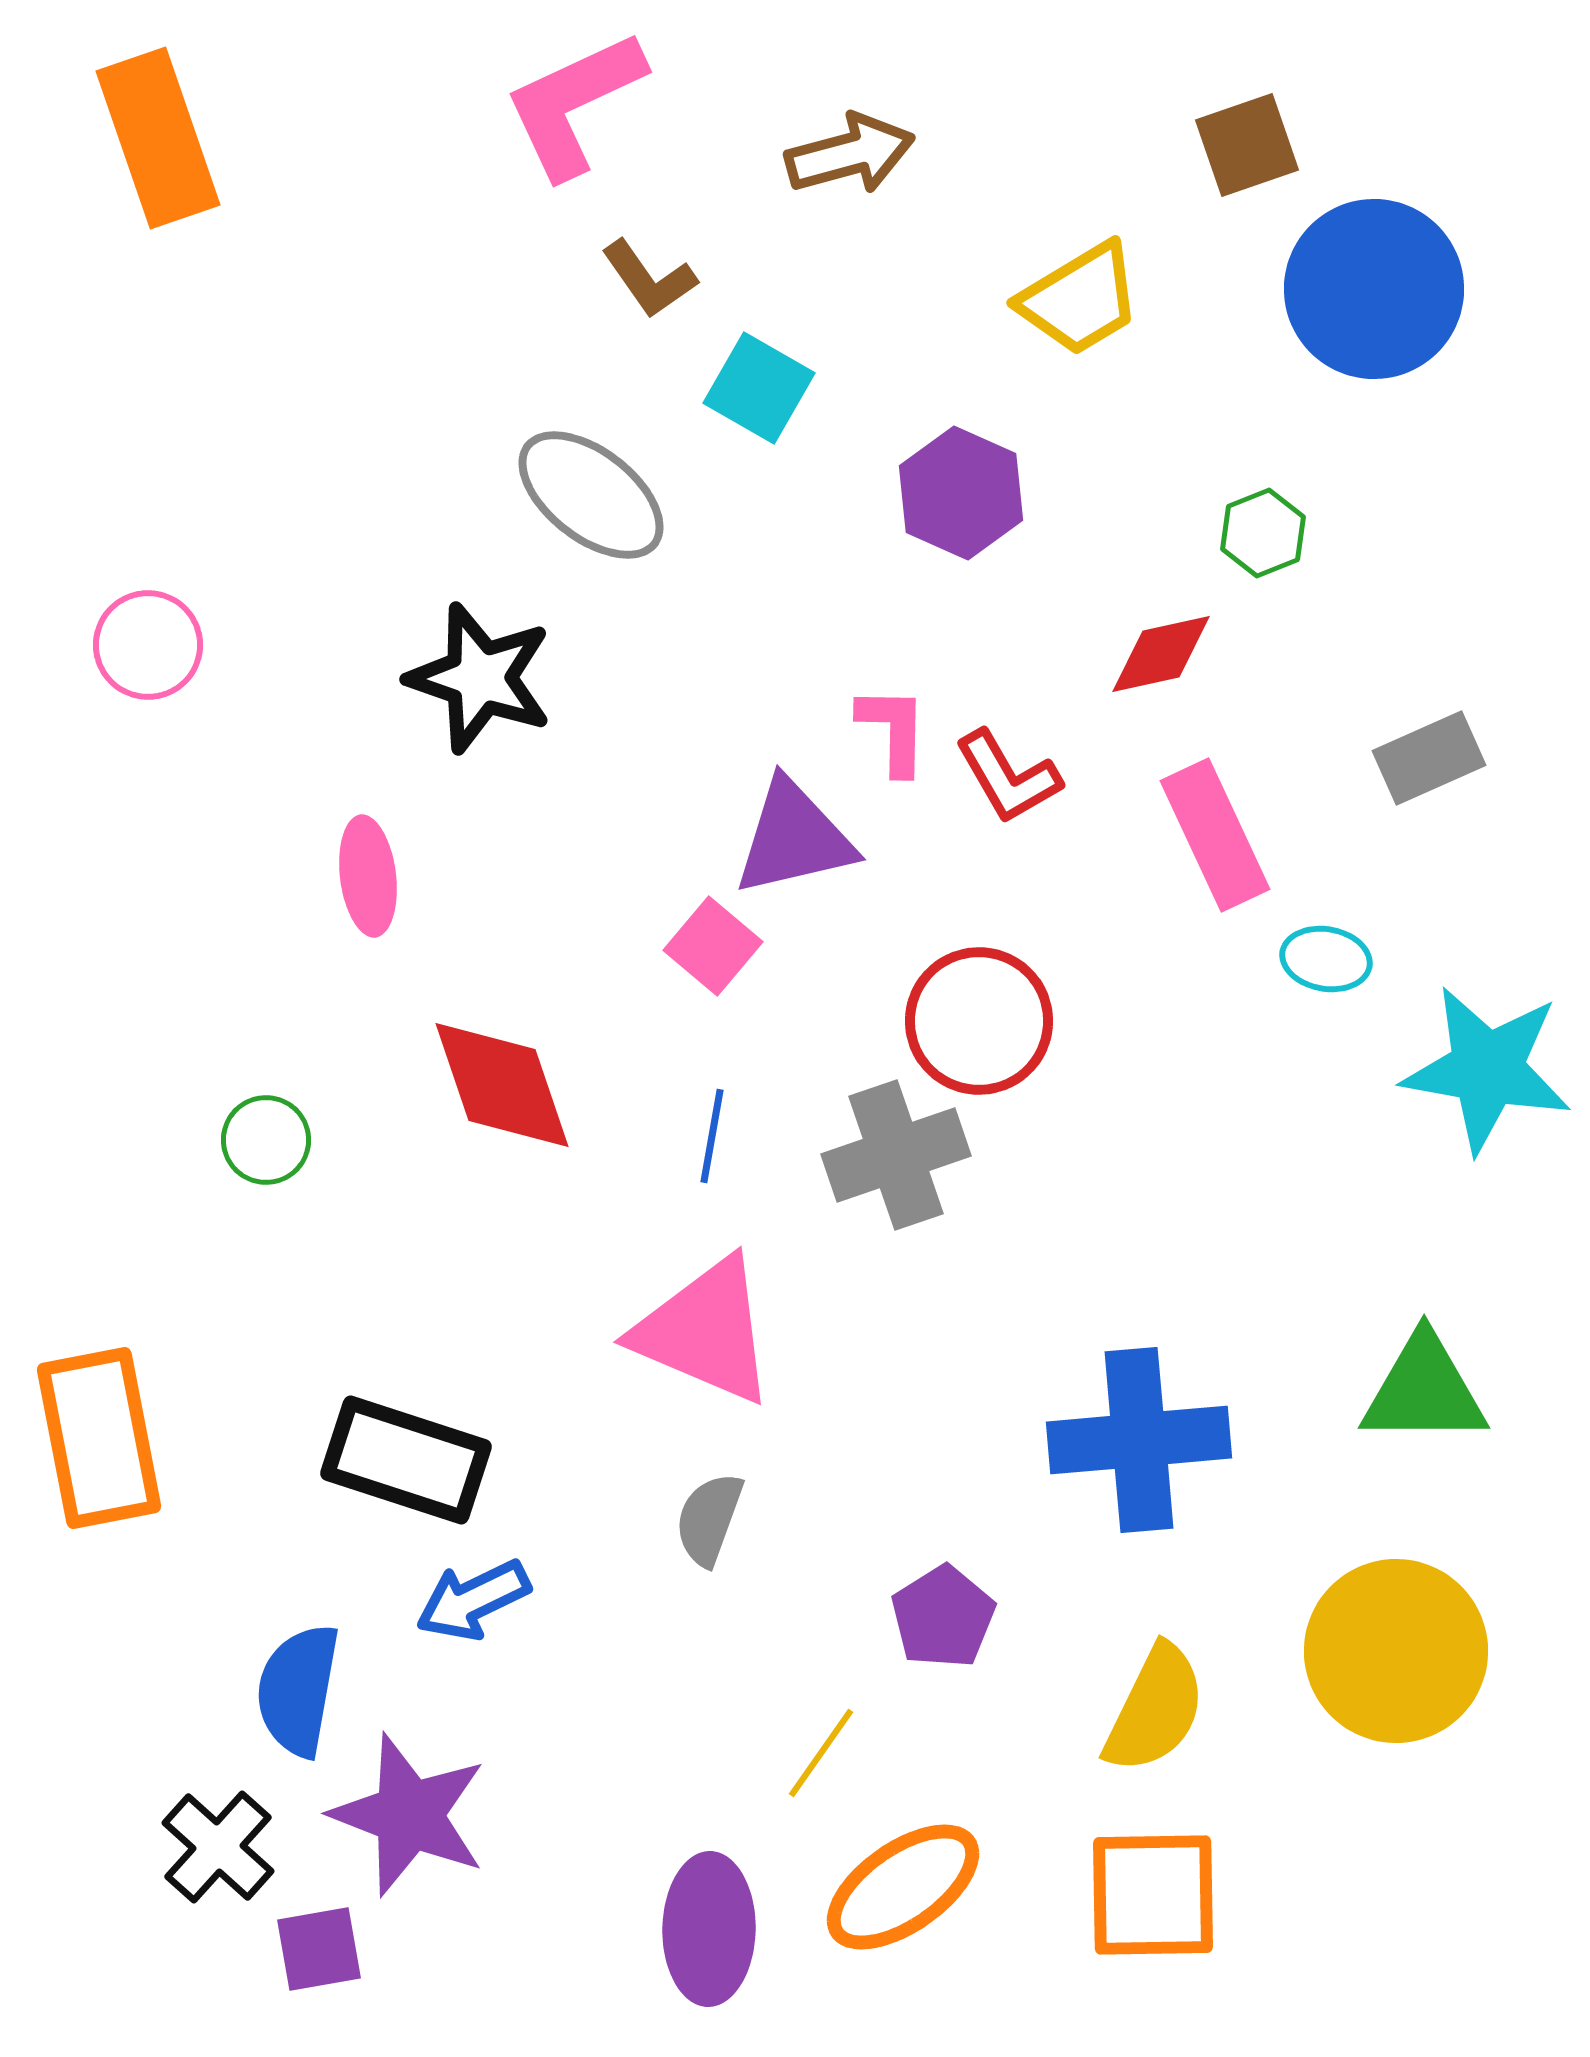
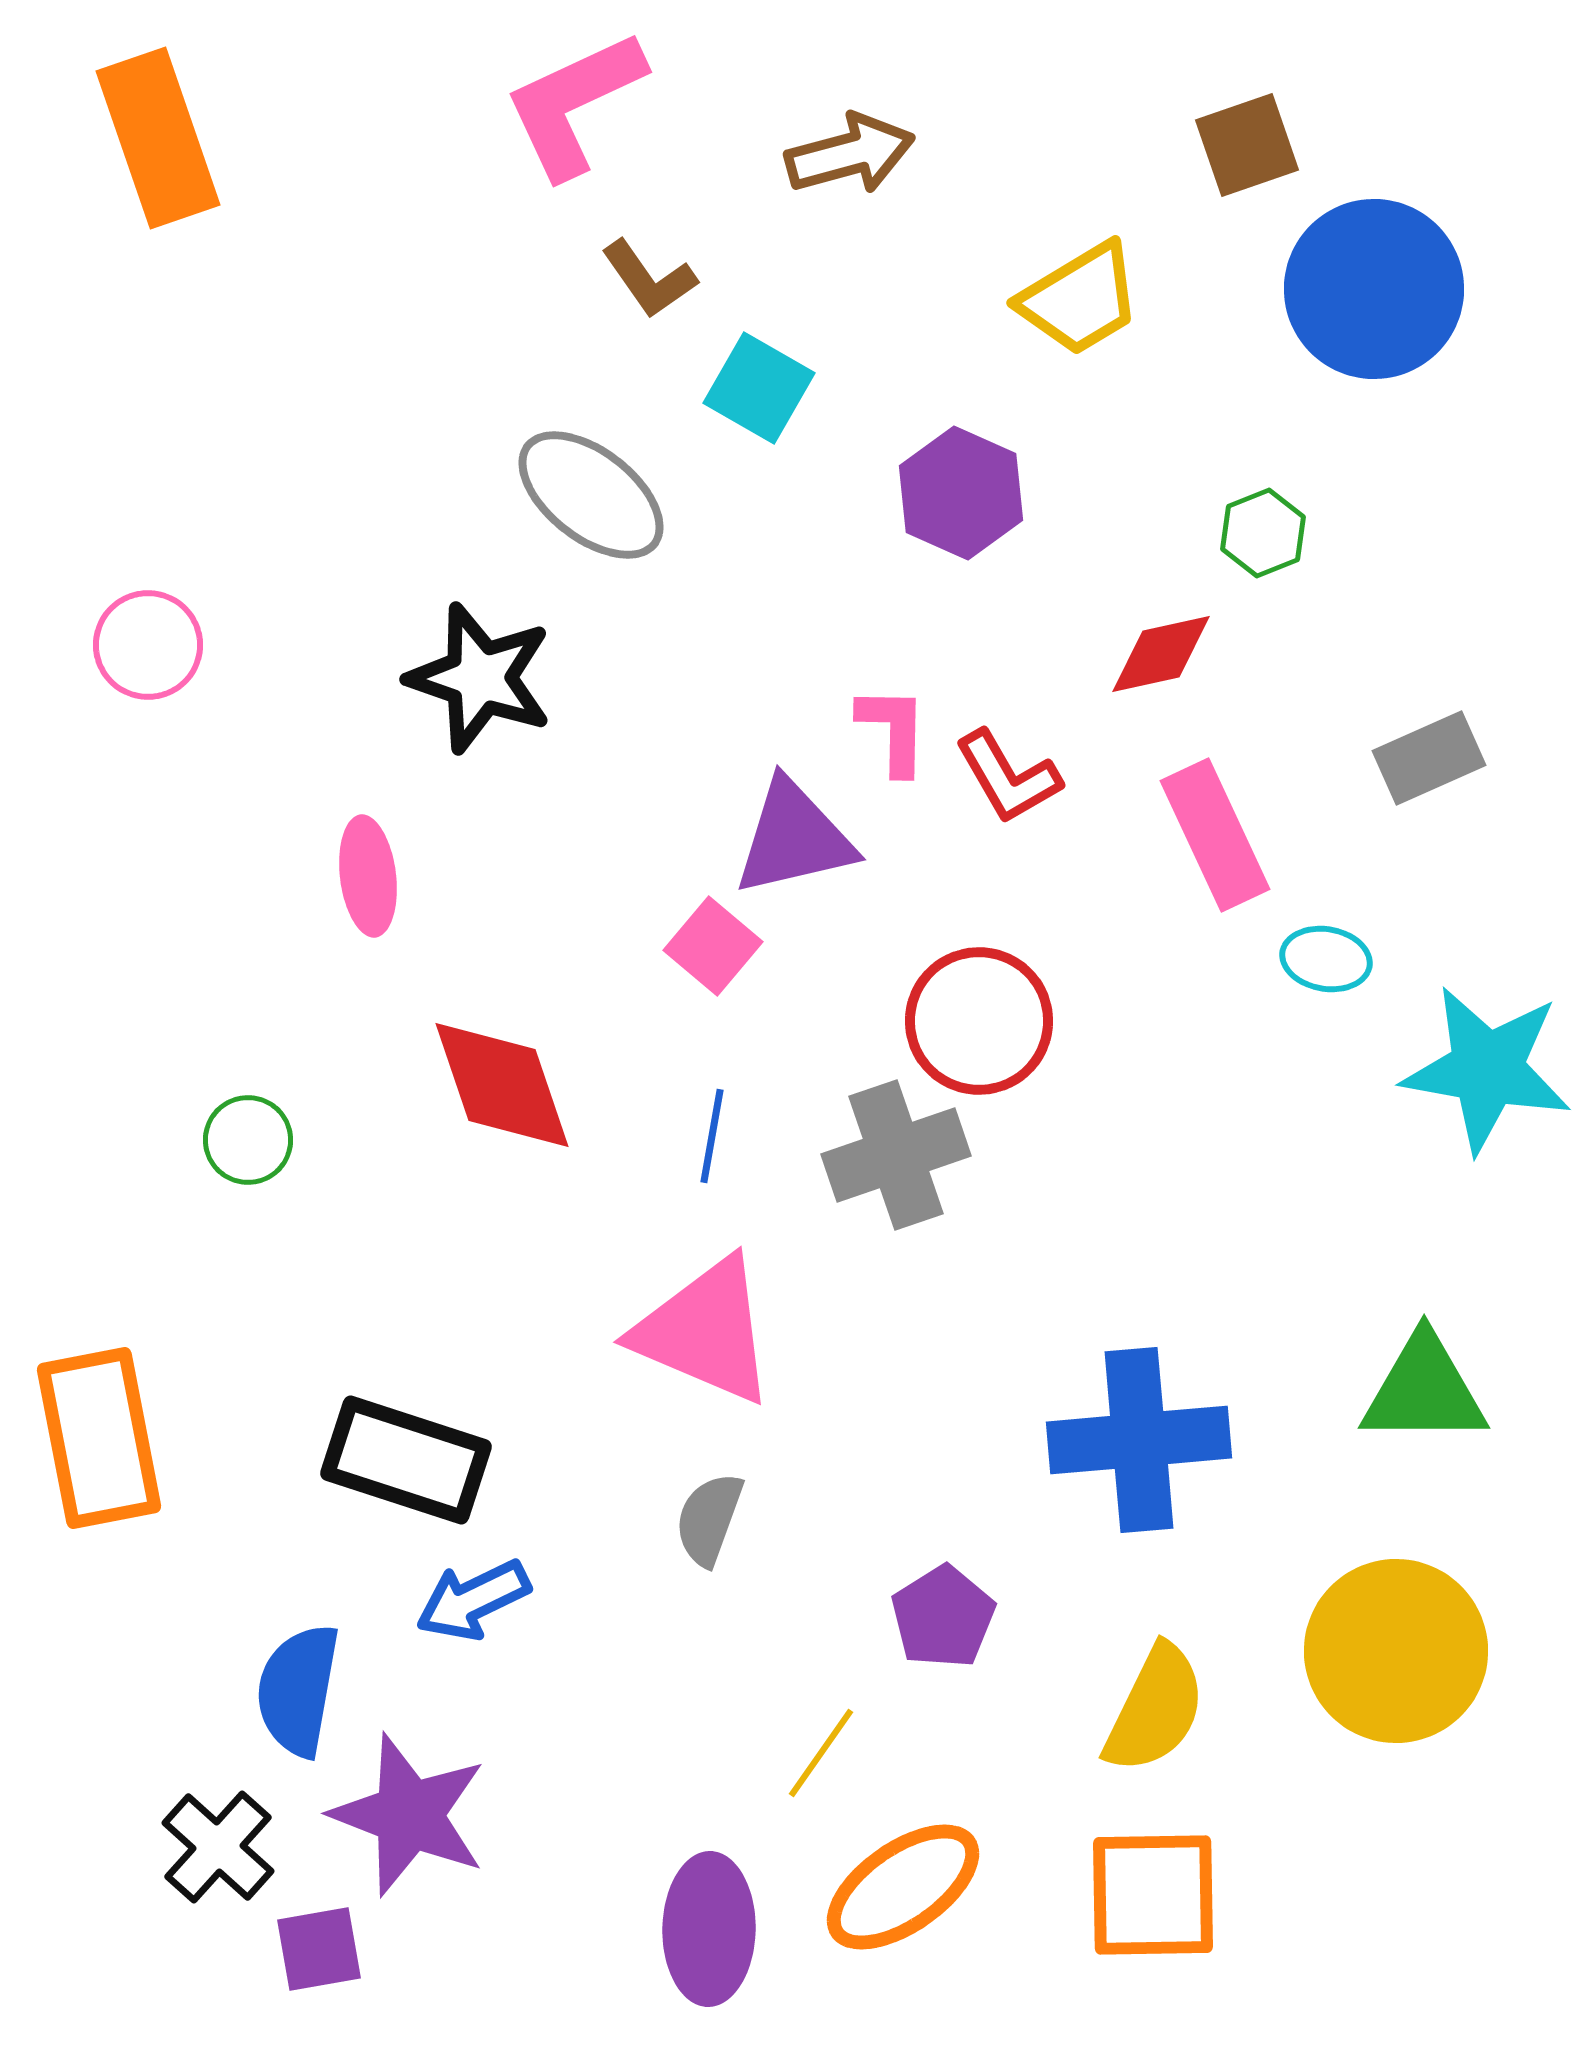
green circle at (266, 1140): moved 18 px left
